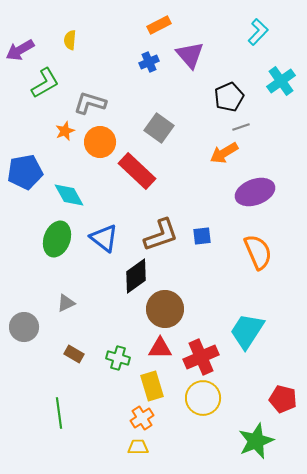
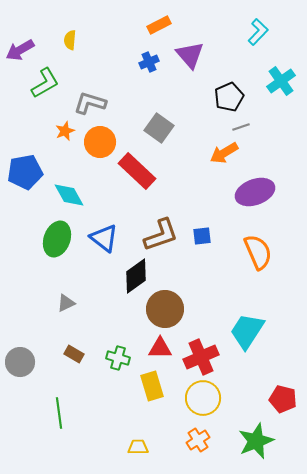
gray circle: moved 4 px left, 35 px down
orange cross: moved 56 px right, 22 px down
